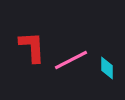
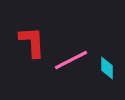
red L-shape: moved 5 px up
